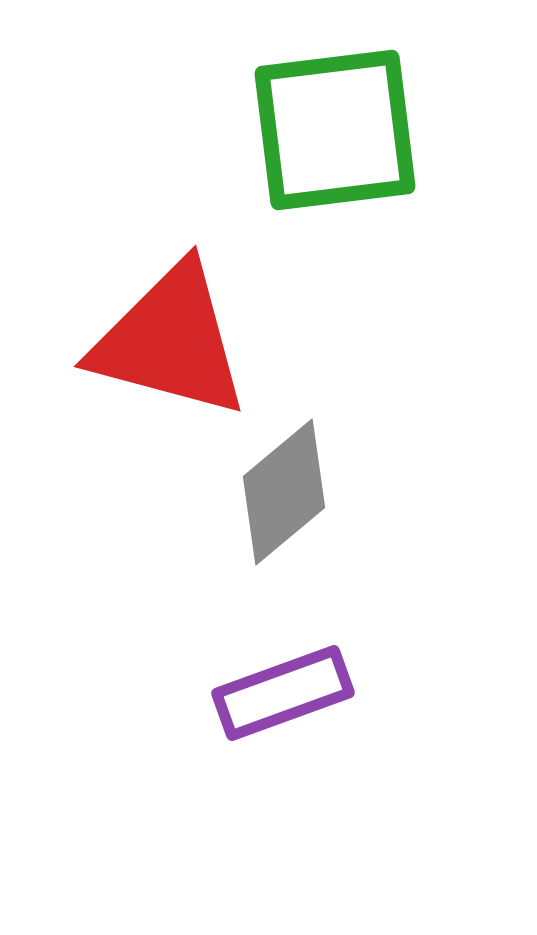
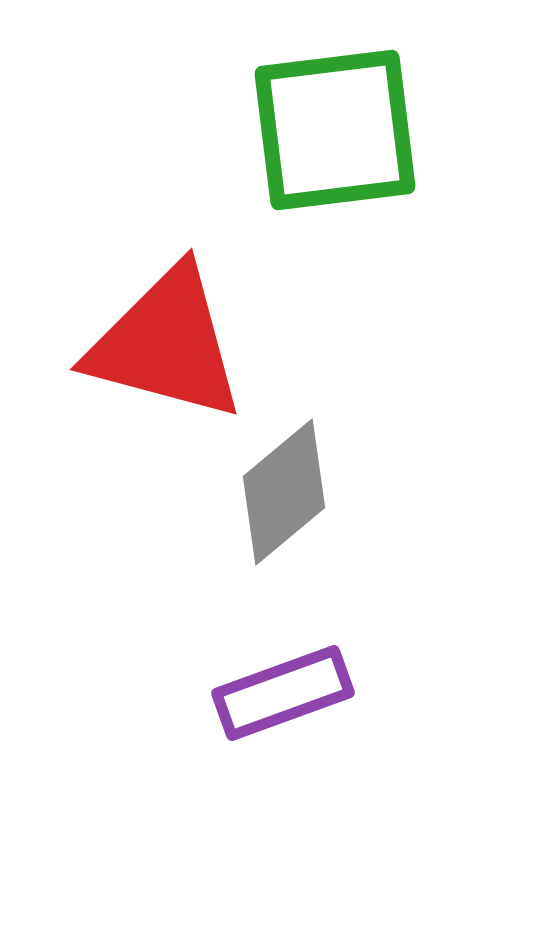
red triangle: moved 4 px left, 3 px down
